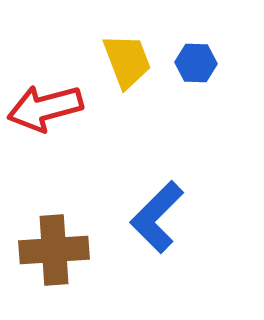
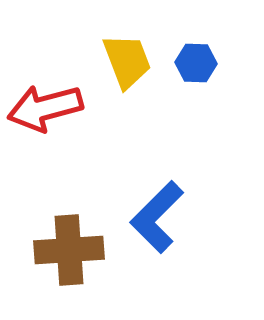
brown cross: moved 15 px right
